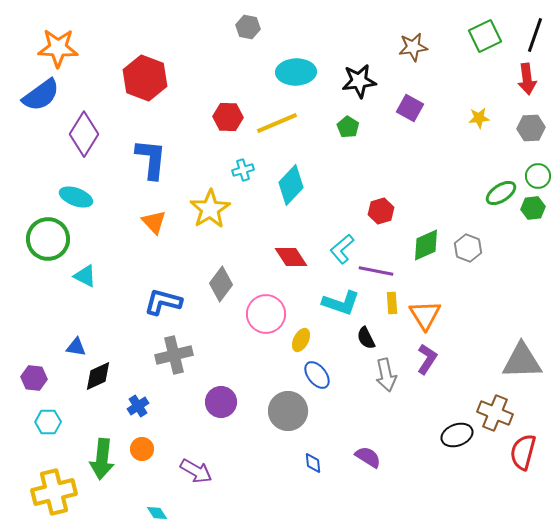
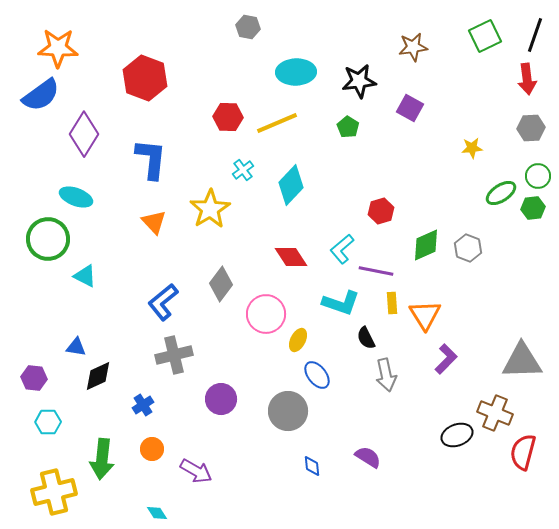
yellow star at (479, 118): moved 7 px left, 30 px down
cyan cross at (243, 170): rotated 20 degrees counterclockwise
blue L-shape at (163, 302): rotated 54 degrees counterclockwise
yellow ellipse at (301, 340): moved 3 px left
purple L-shape at (427, 359): moved 19 px right; rotated 12 degrees clockwise
purple circle at (221, 402): moved 3 px up
blue cross at (138, 406): moved 5 px right, 1 px up
orange circle at (142, 449): moved 10 px right
blue diamond at (313, 463): moved 1 px left, 3 px down
